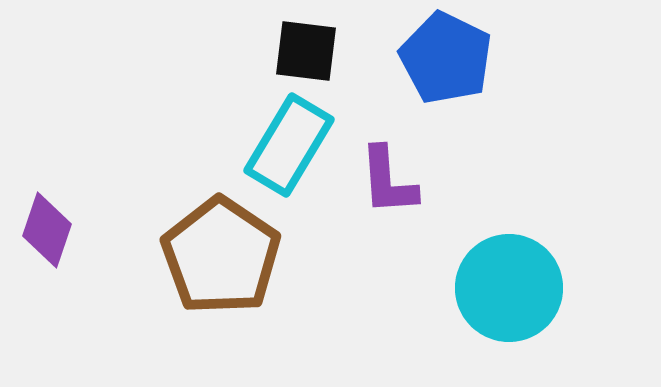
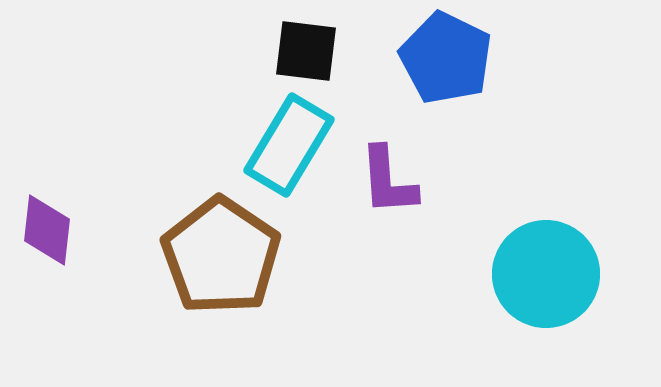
purple diamond: rotated 12 degrees counterclockwise
cyan circle: moved 37 px right, 14 px up
